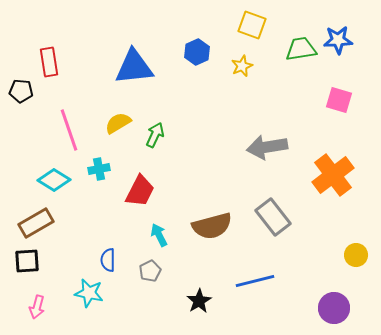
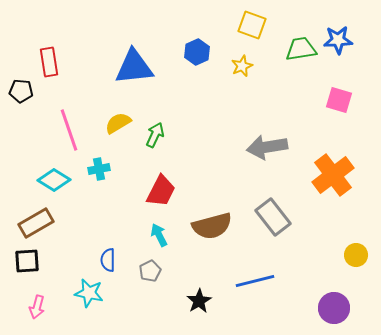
red trapezoid: moved 21 px right
